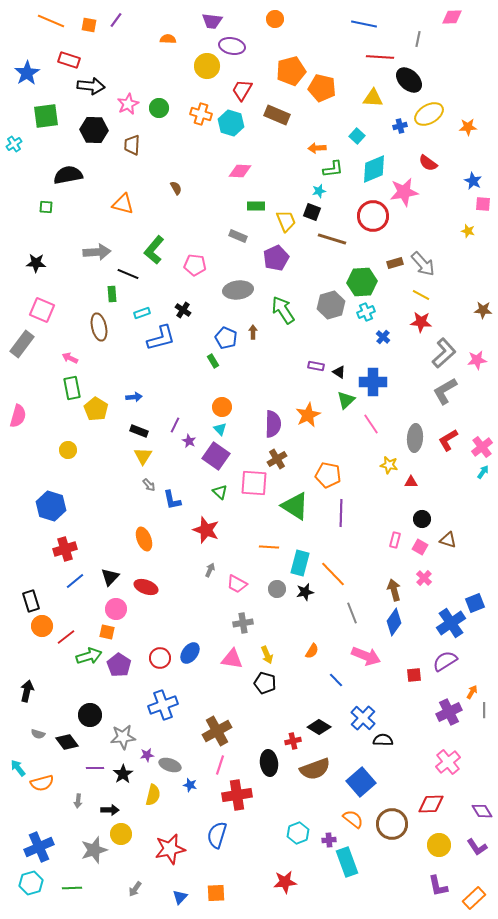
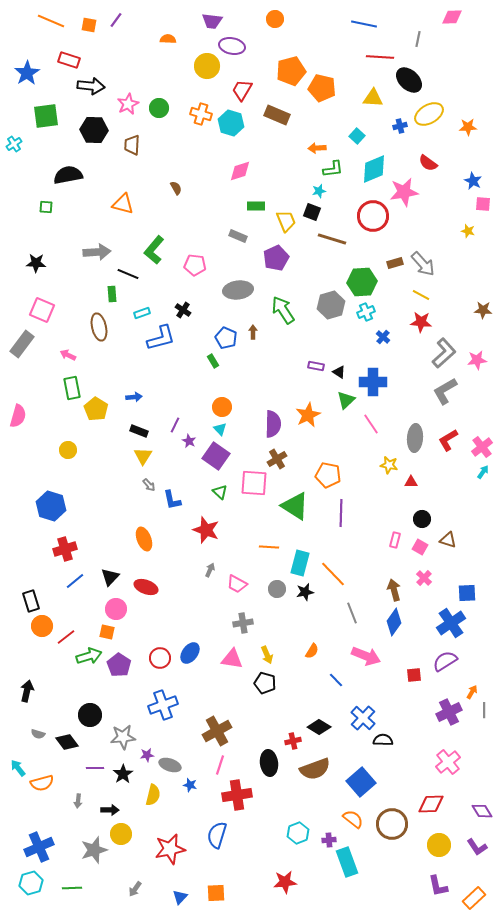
pink diamond at (240, 171): rotated 20 degrees counterclockwise
pink arrow at (70, 358): moved 2 px left, 3 px up
blue square at (475, 603): moved 8 px left, 10 px up; rotated 18 degrees clockwise
